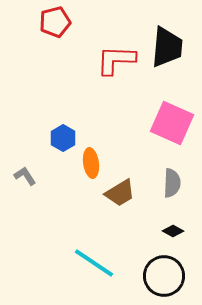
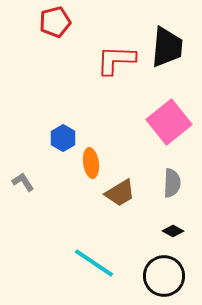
pink square: moved 3 px left, 1 px up; rotated 27 degrees clockwise
gray L-shape: moved 2 px left, 6 px down
